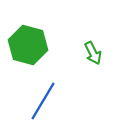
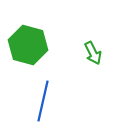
blue line: rotated 18 degrees counterclockwise
